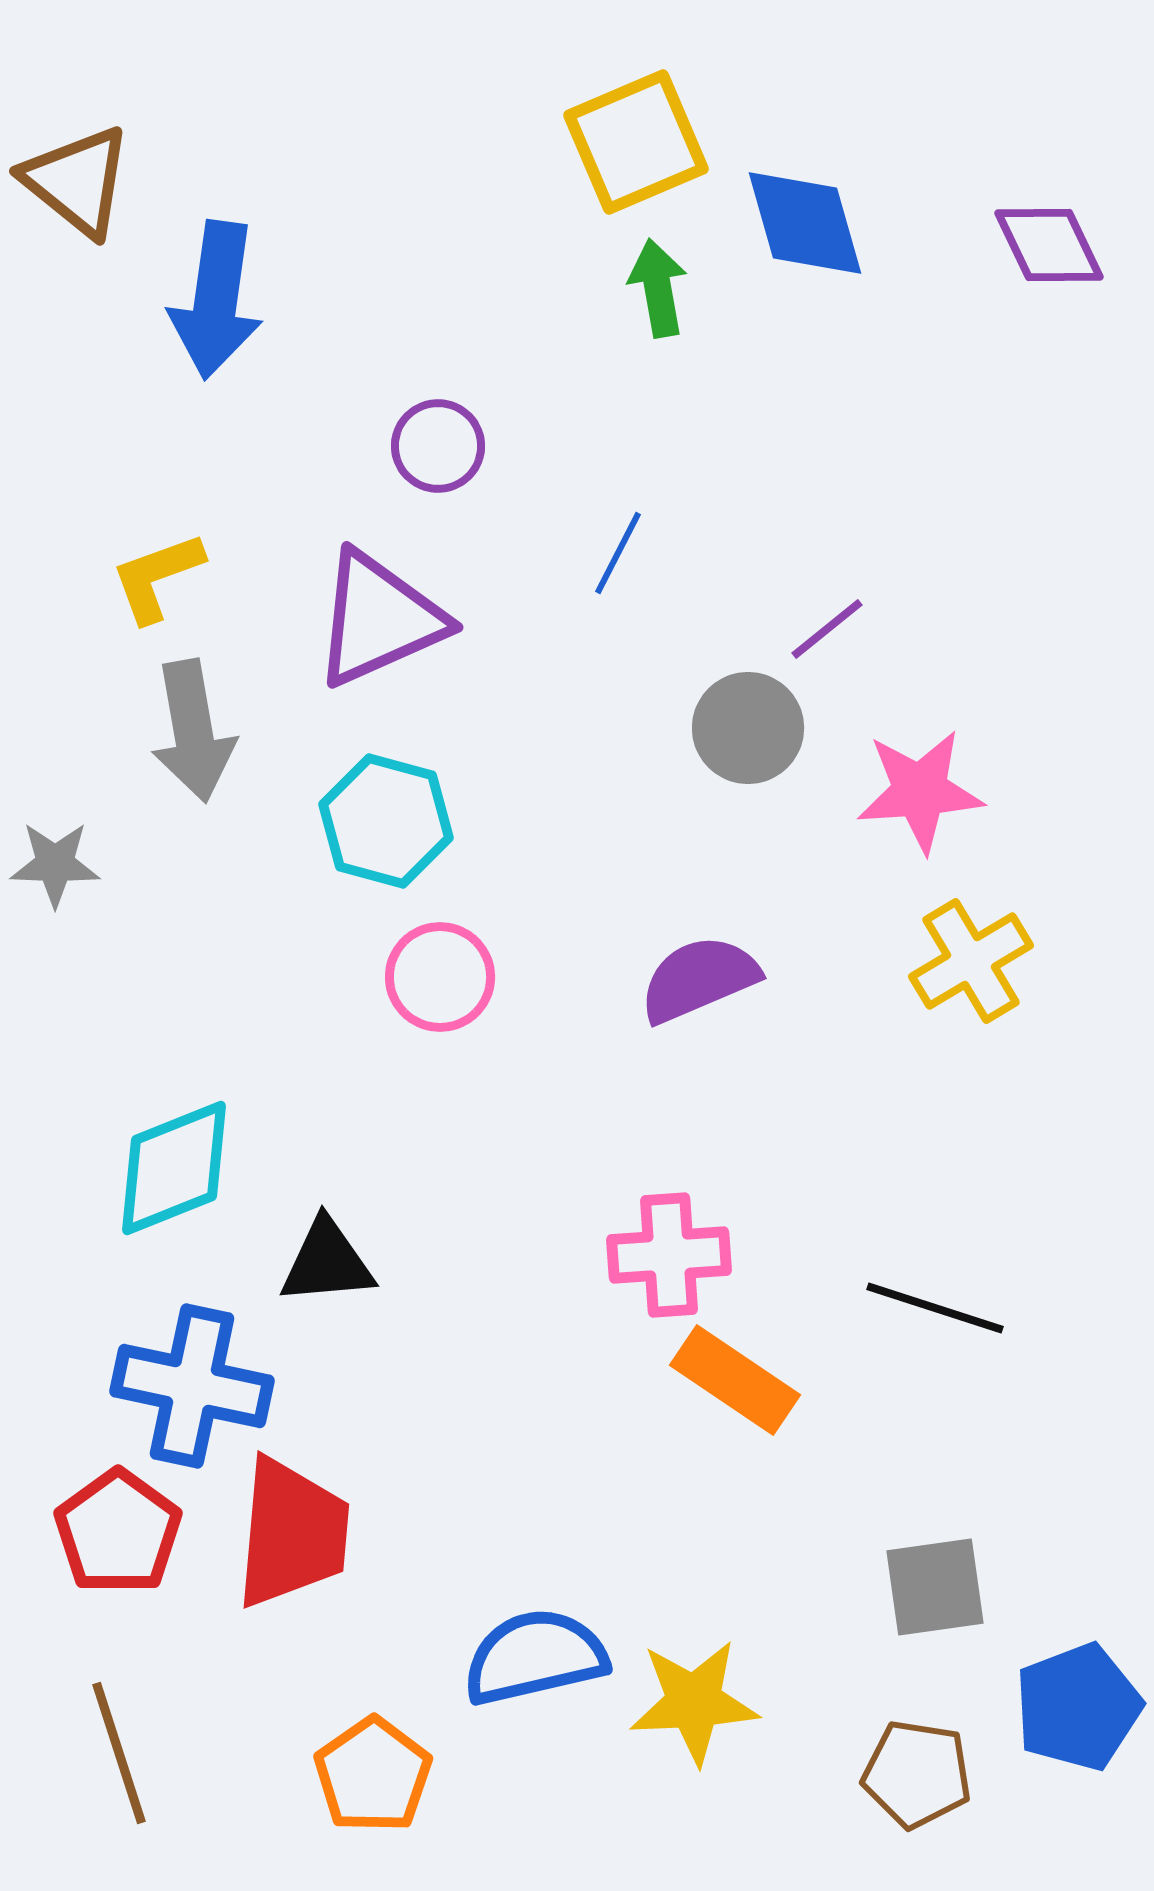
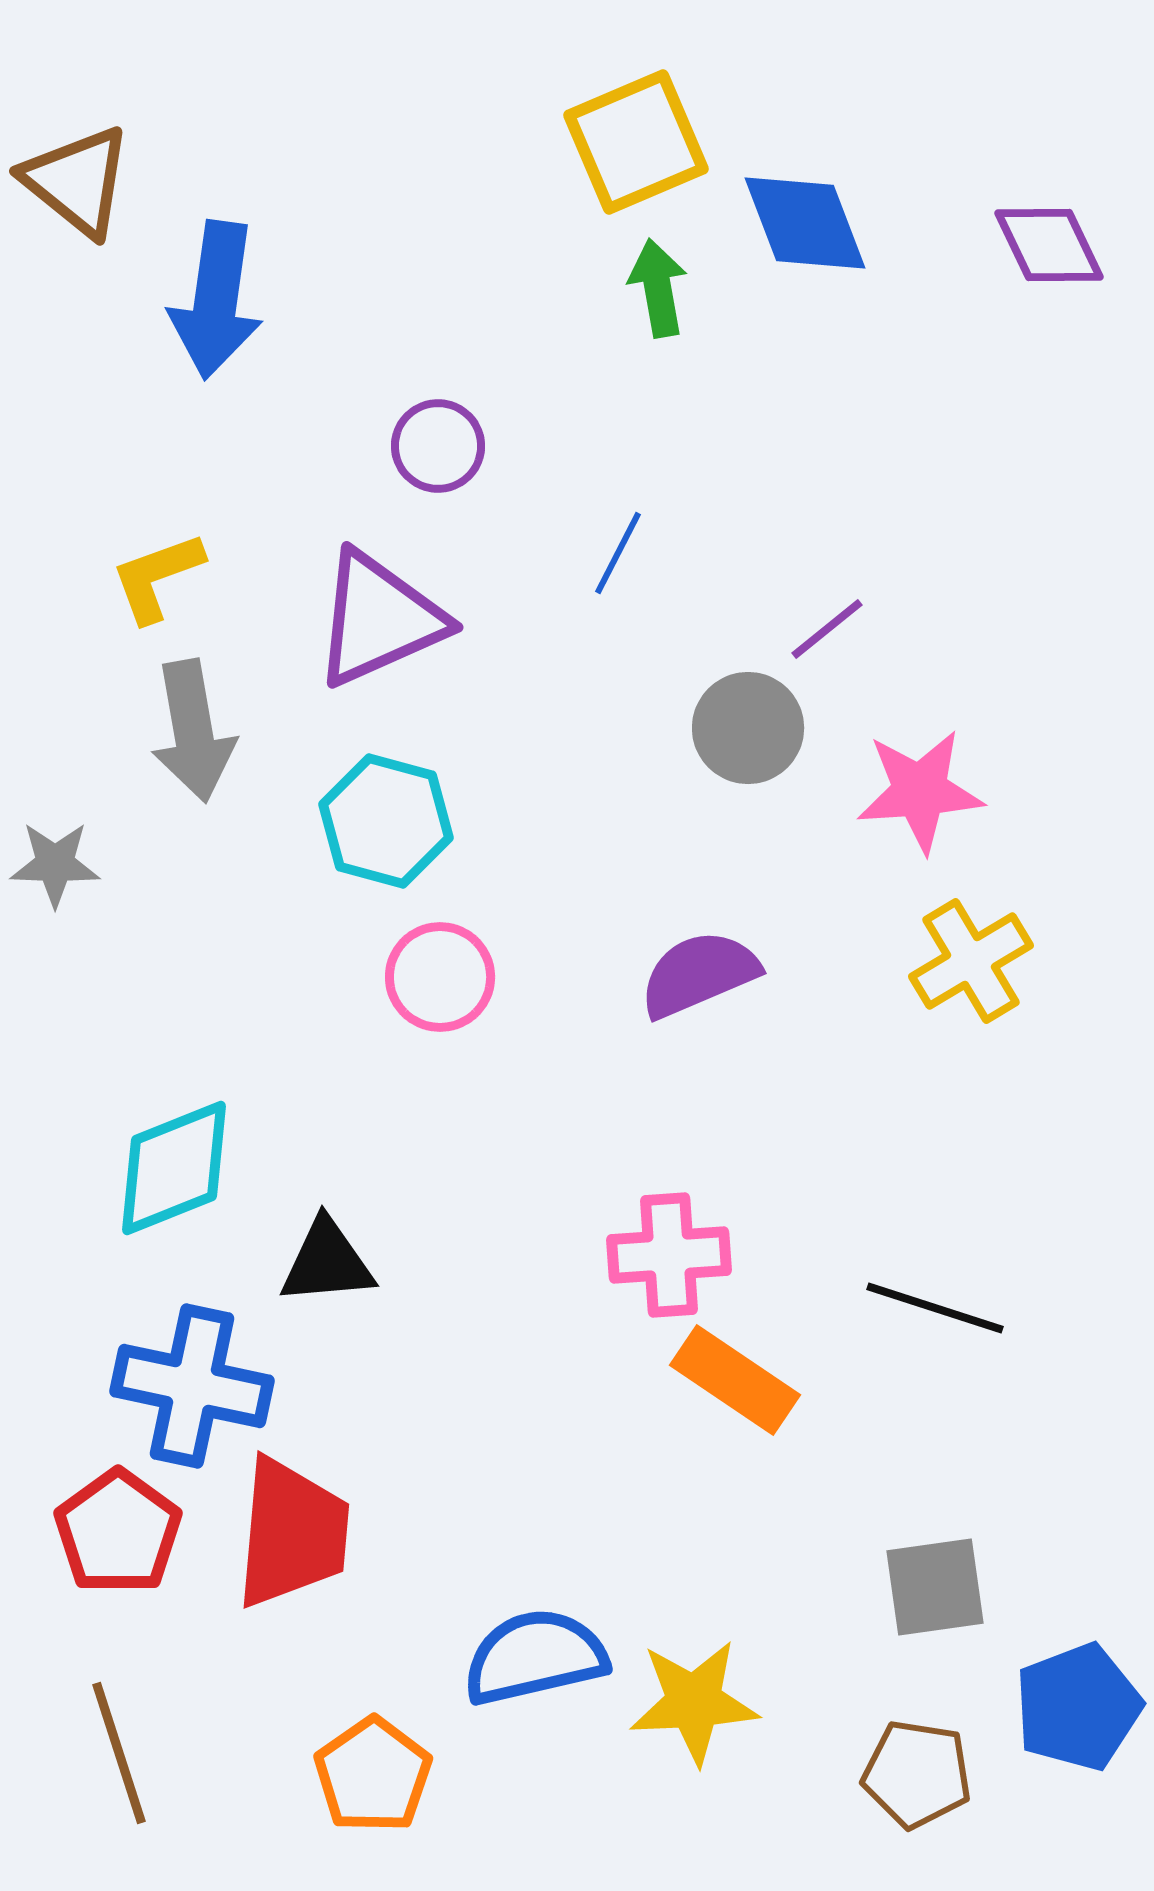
blue diamond: rotated 5 degrees counterclockwise
purple semicircle: moved 5 px up
